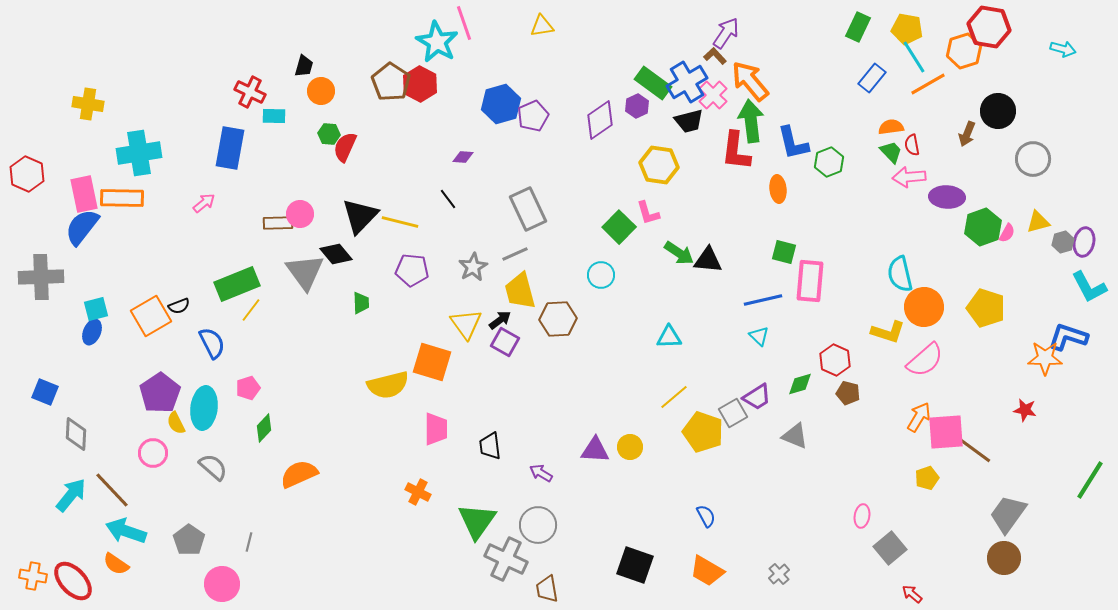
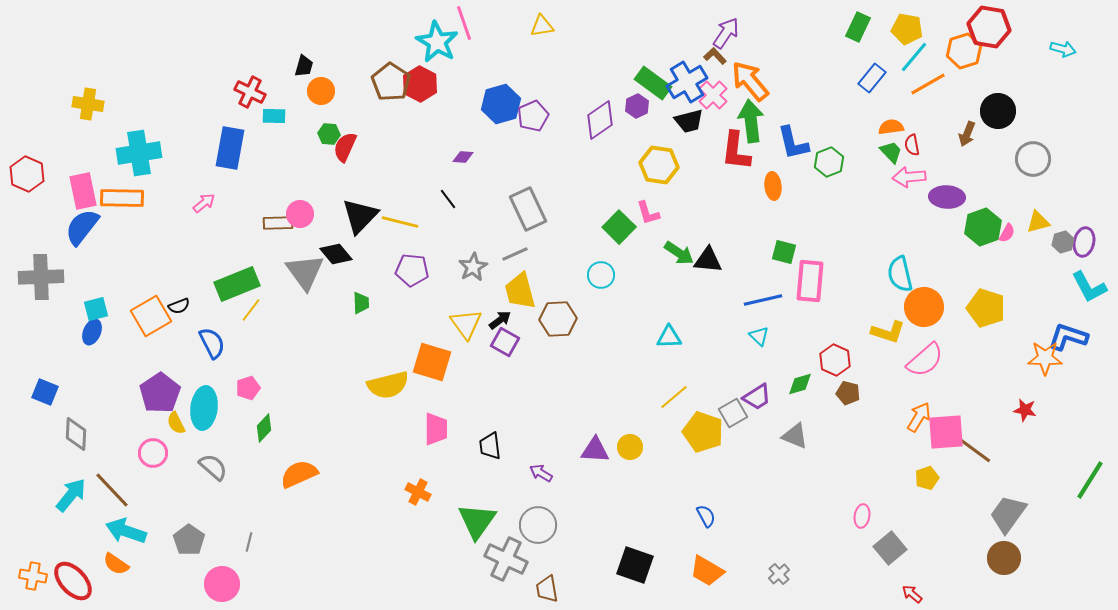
cyan line at (914, 57): rotated 72 degrees clockwise
orange ellipse at (778, 189): moved 5 px left, 3 px up
pink rectangle at (84, 194): moved 1 px left, 3 px up
